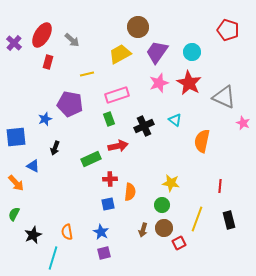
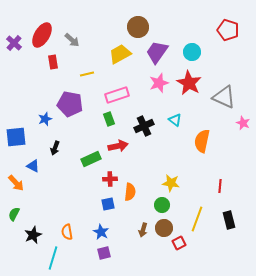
red rectangle at (48, 62): moved 5 px right; rotated 24 degrees counterclockwise
